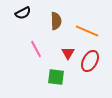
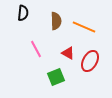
black semicircle: rotated 56 degrees counterclockwise
orange line: moved 3 px left, 4 px up
red triangle: rotated 32 degrees counterclockwise
green square: rotated 30 degrees counterclockwise
